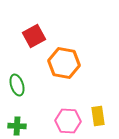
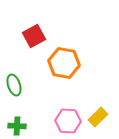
green ellipse: moved 3 px left
yellow rectangle: moved 1 px down; rotated 54 degrees clockwise
